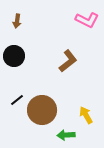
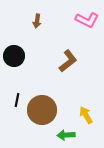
brown arrow: moved 20 px right
black line: rotated 40 degrees counterclockwise
